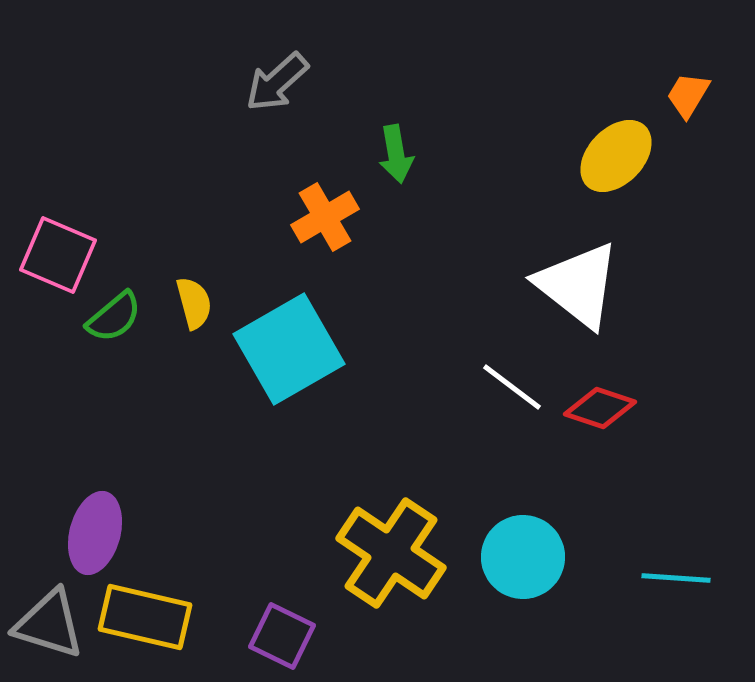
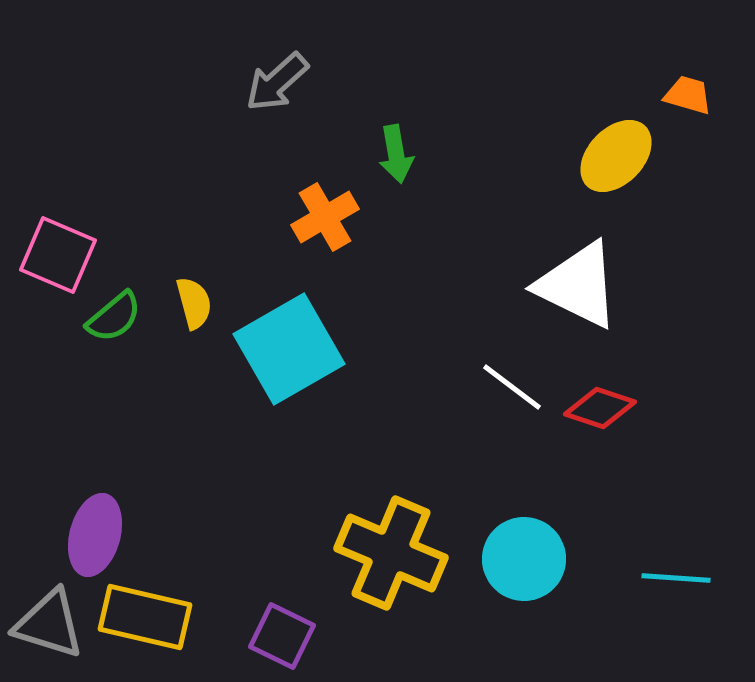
orange trapezoid: rotated 75 degrees clockwise
white triangle: rotated 12 degrees counterclockwise
purple ellipse: moved 2 px down
yellow cross: rotated 11 degrees counterclockwise
cyan circle: moved 1 px right, 2 px down
